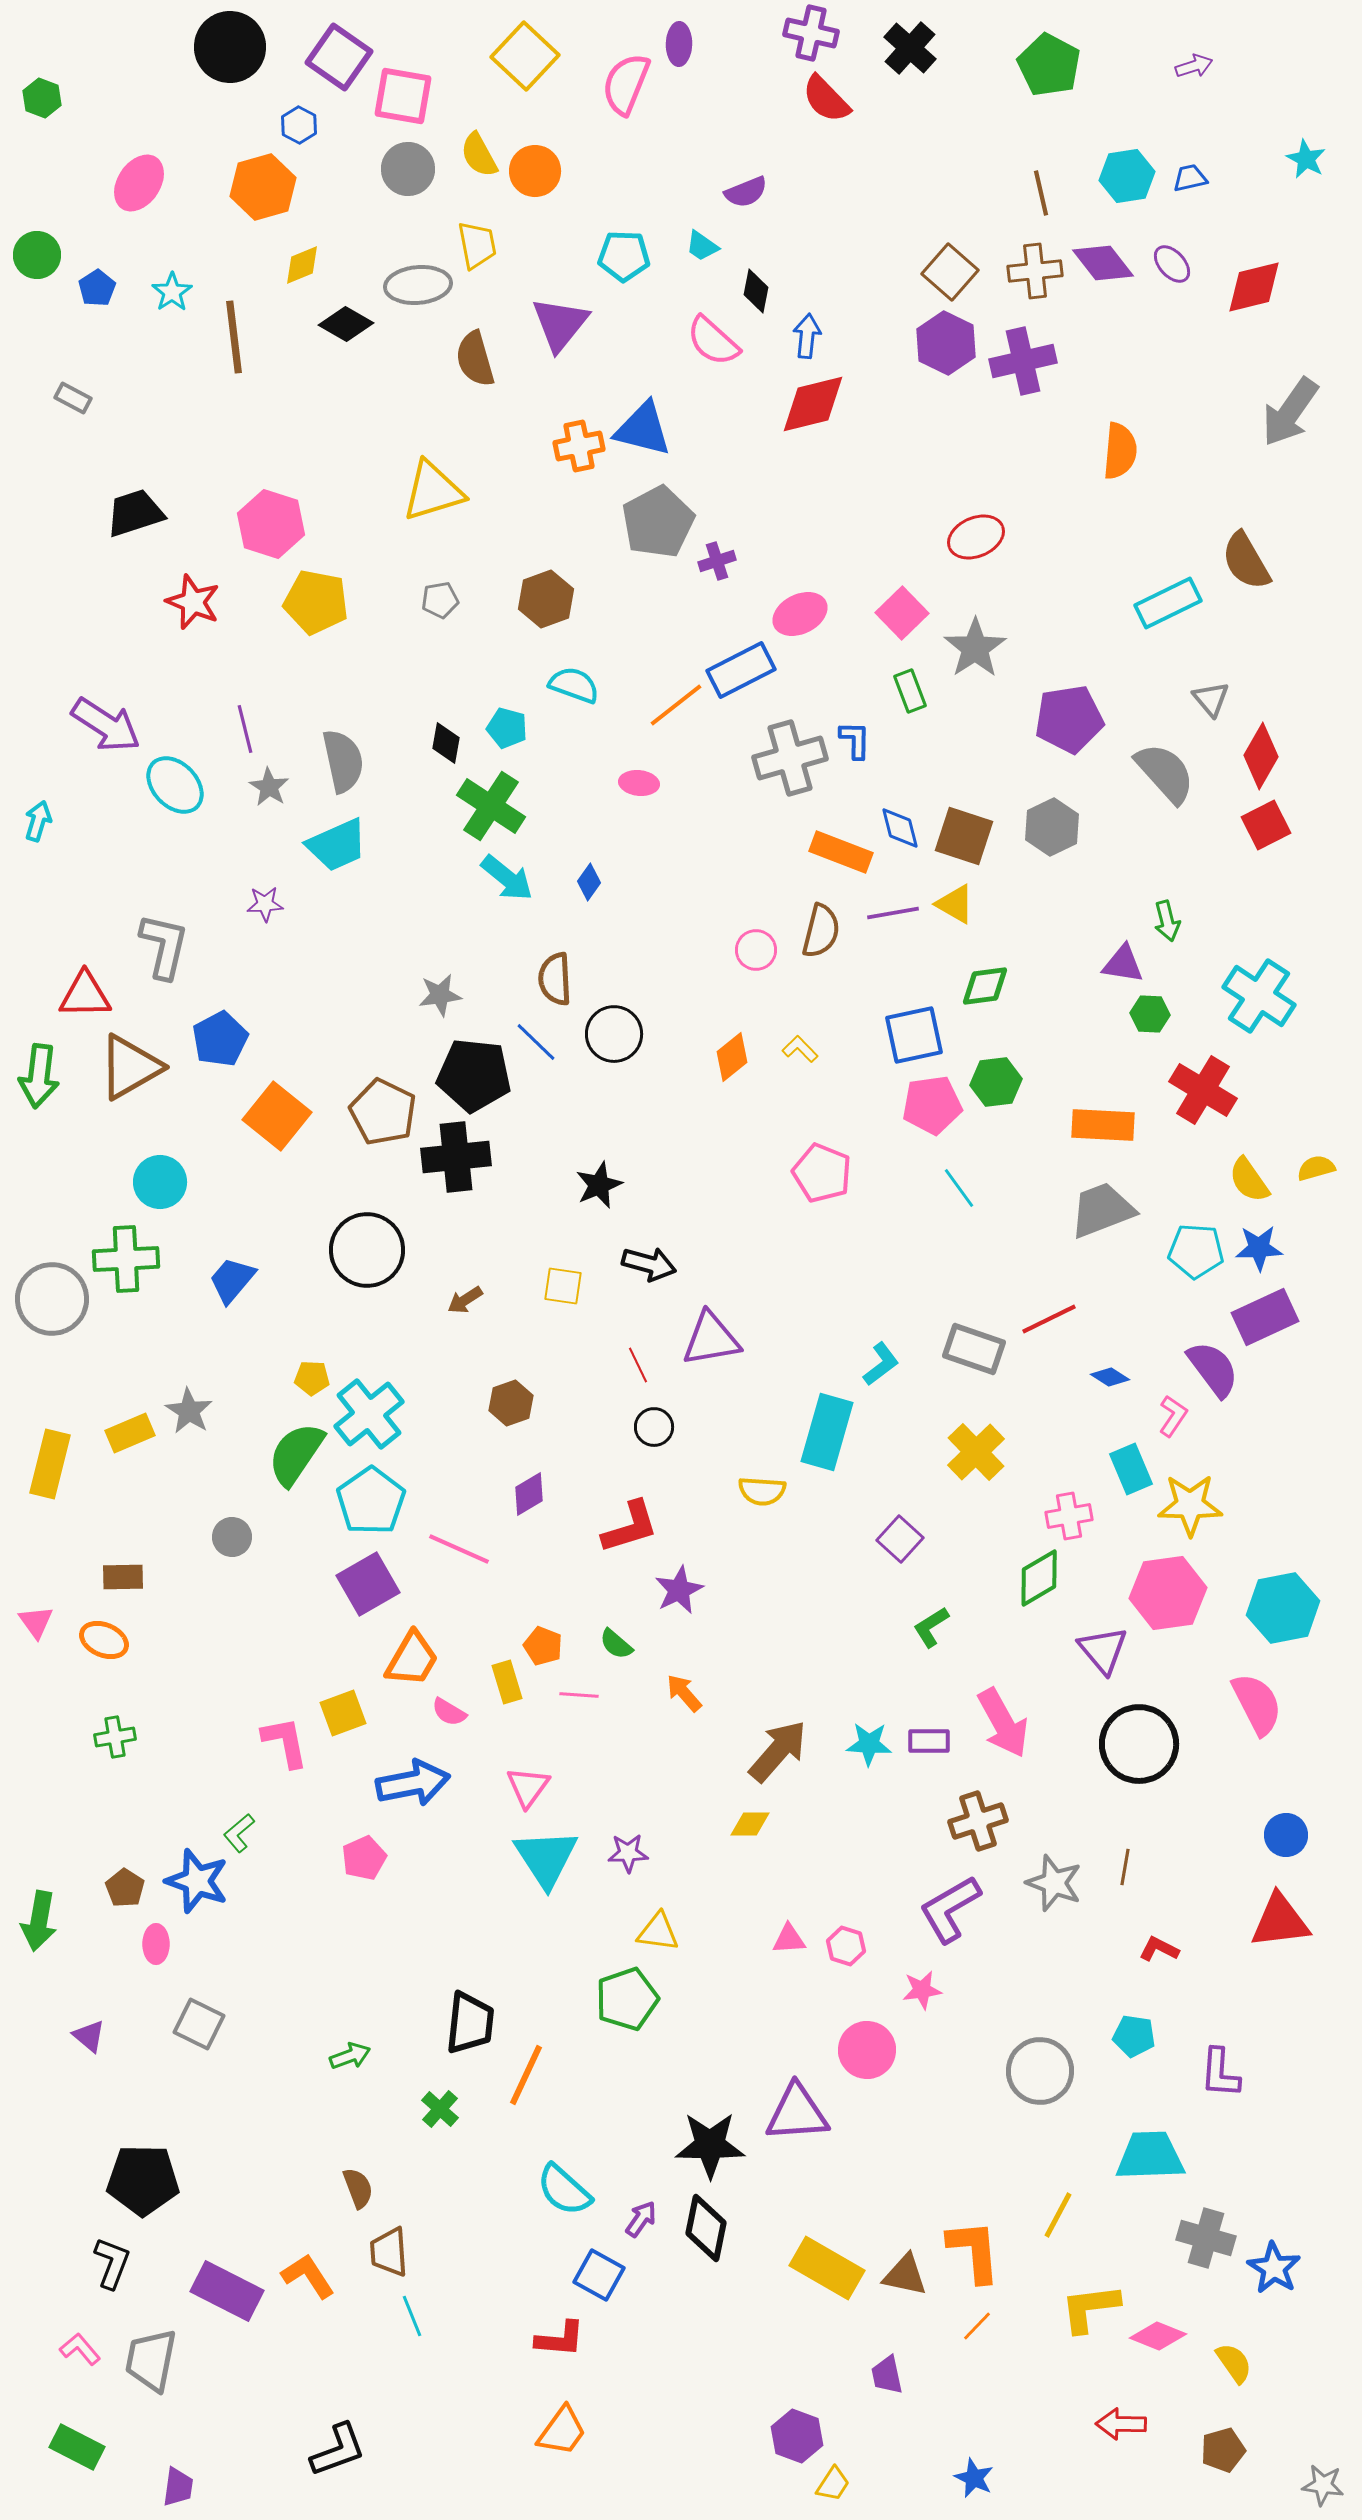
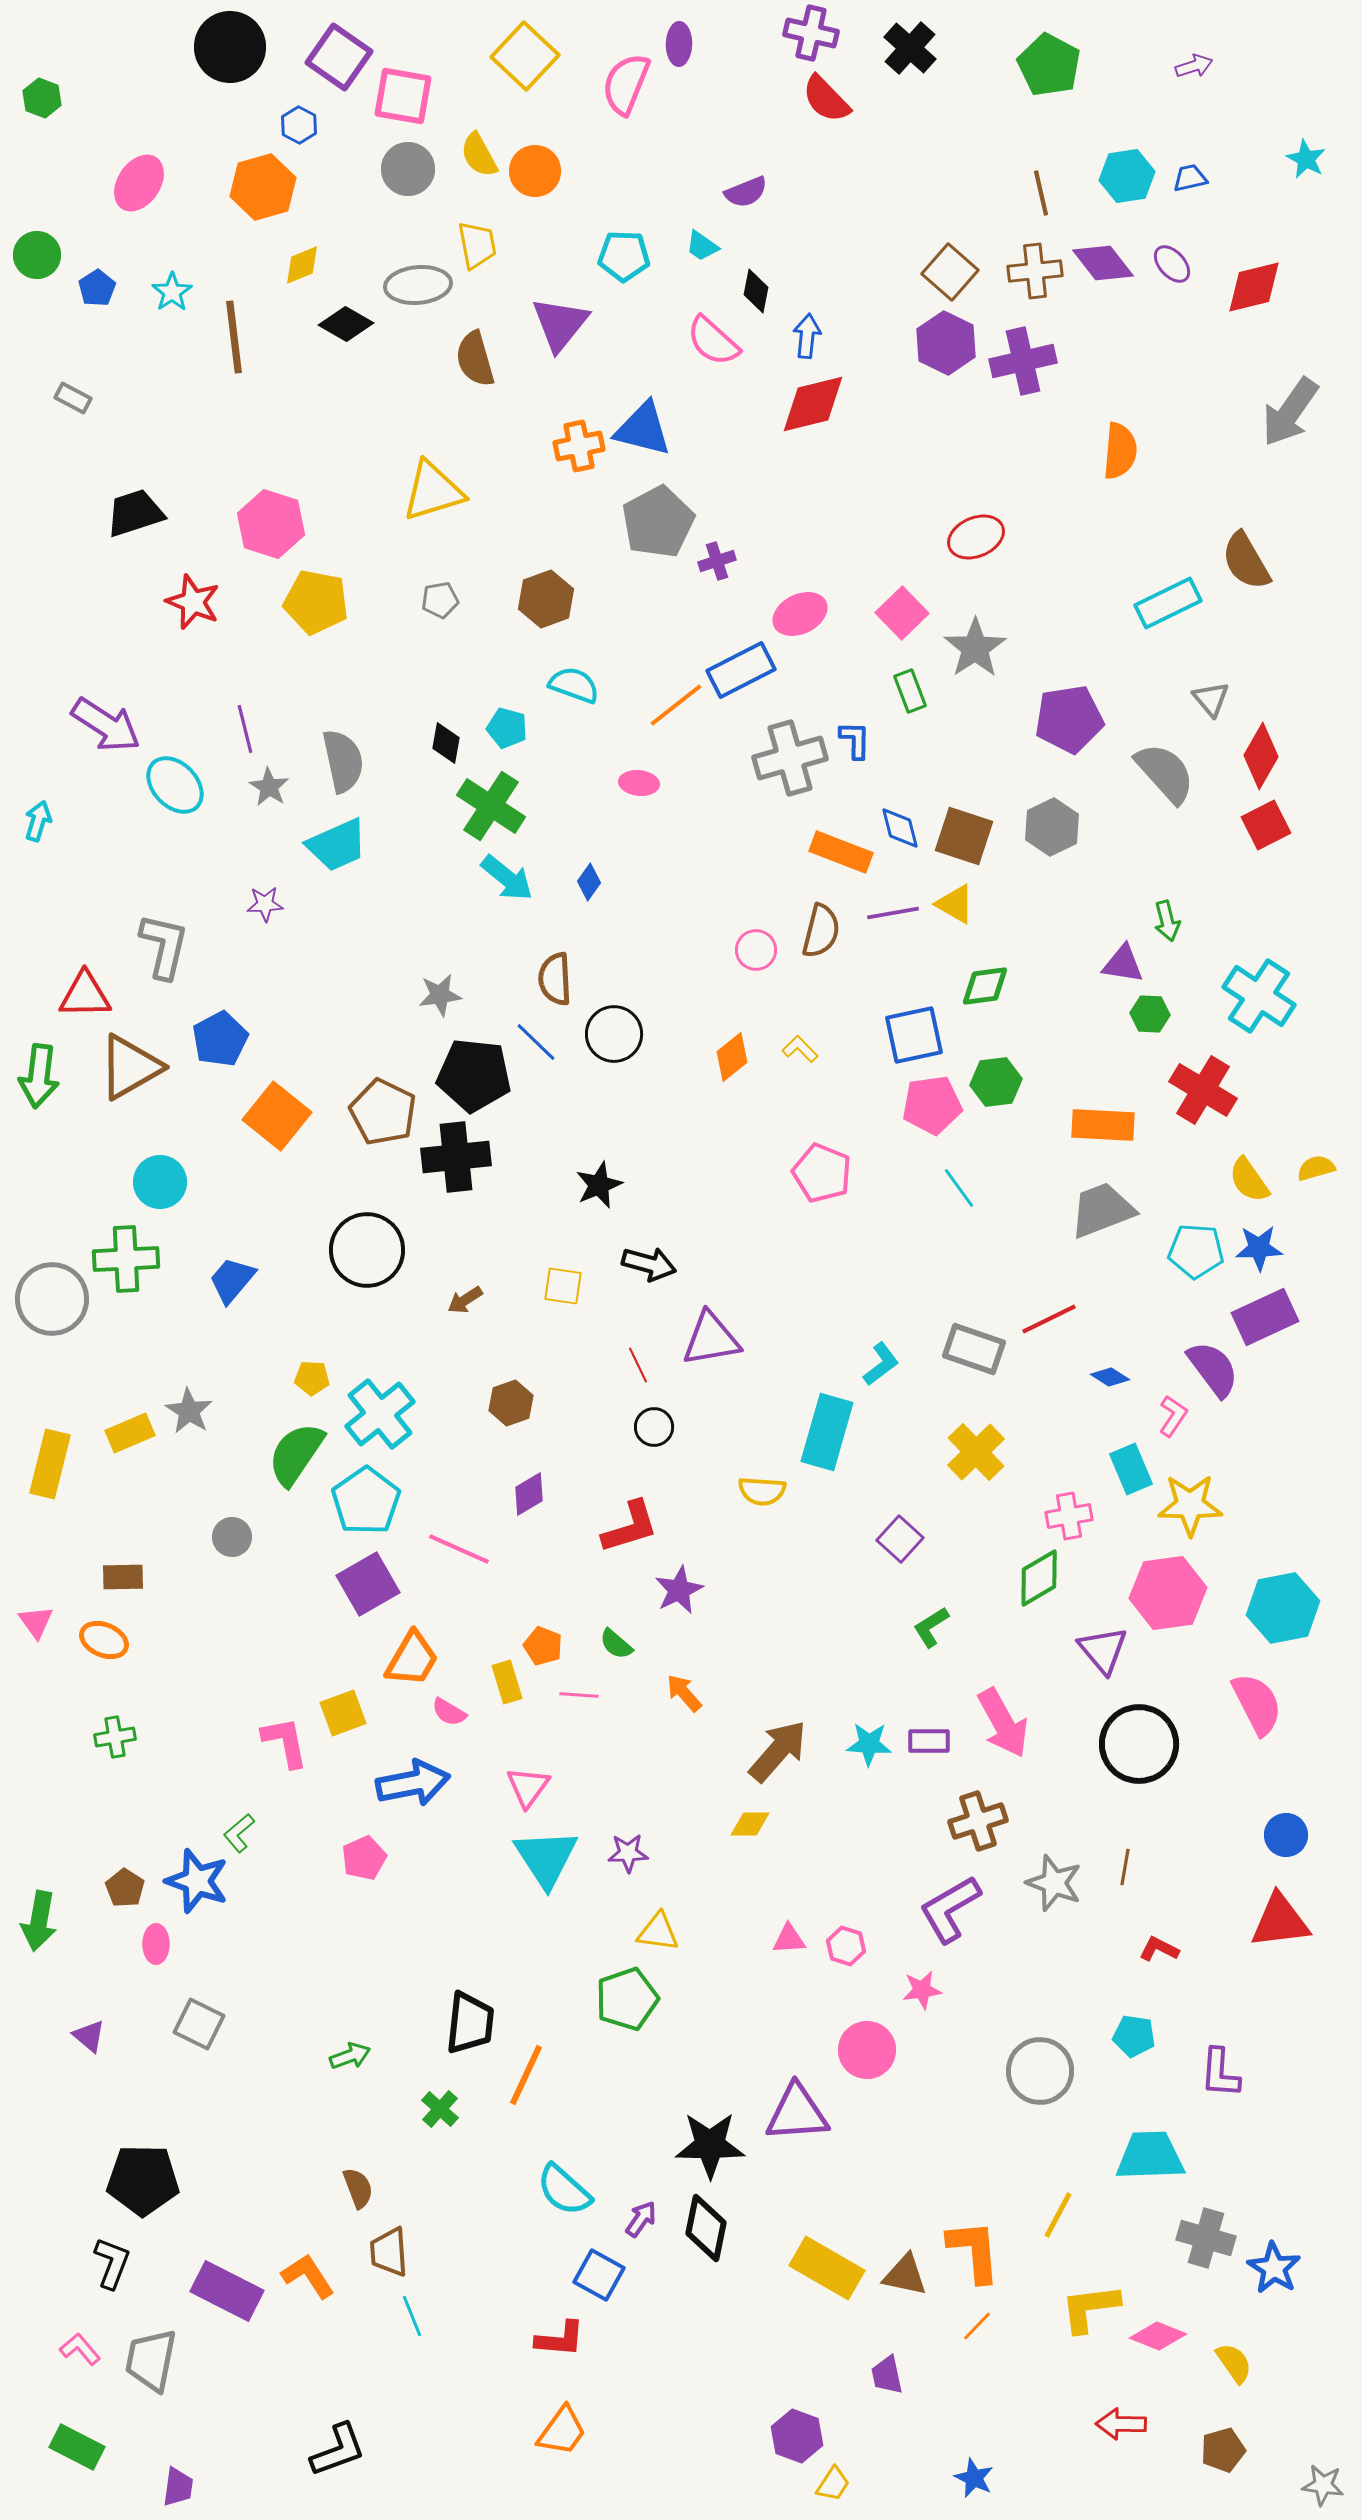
cyan cross at (369, 1414): moved 11 px right
cyan pentagon at (371, 1501): moved 5 px left
